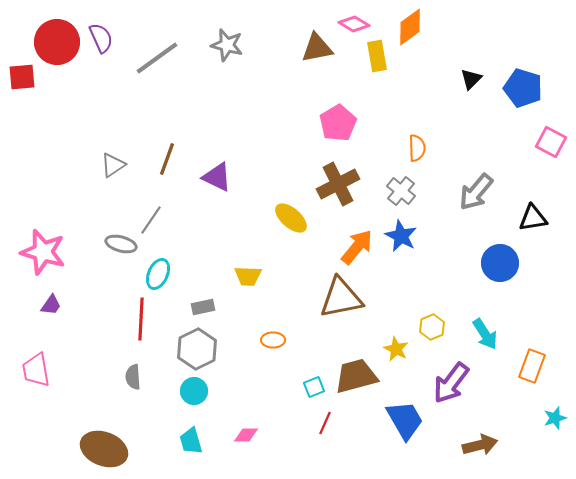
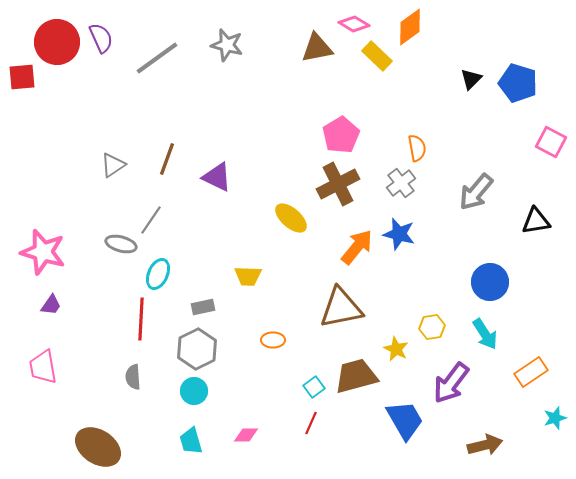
yellow rectangle at (377, 56): rotated 36 degrees counterclockwise
blue pentagon at (523, 88): moved 5 px left, 5 px up
pink pentagon at (338, 123): moved 3 px right, 12 px down
orange semicircle at (417, 148): rotated 8 degrees counterclockwise
gray cross at (401, 191): moved 8 px up; rotated 12 degrees clockwise
black triangle at (533, 218): moved 3 px right, 3 px down
blue star at (401, 236): moved 2 px left, 2 px up; rotated 12 degrees counterclockwise
blue circle at (500, 263): moved 10 px left, 19 px down
brown triangle at (341, 298): moved 10 px down
yellow hexagon at (432, 327): rotated 15 degrees clockwise
orange rectangle at (532, 366): moved 1 px left, 6 px down; rotated 36 degrees clockwise
pink trapezoid at (36, 370): moved 7 px right, 3 px up
cyan square at (314, 387): rotated 15 degrees counterclockwise
red line at (325, 423): moved 14 px left
brown arrow at (480, 445): moved 5 px right
brown ellipse at (104, 449): moved 6 px left, 2 px up; rotated 12 degrees clockwise
